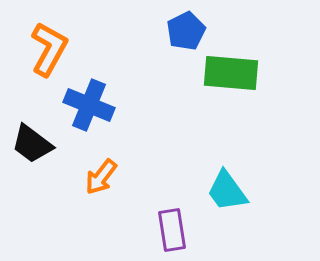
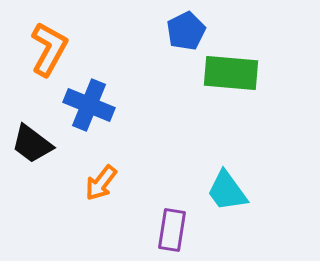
orange arrow: moved 6 px down
purple rectangle: rotated 18 degrees clockwise
